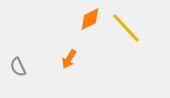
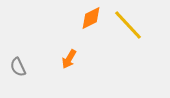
orange diamond: moved 1 px right, 1 px up
yellow line: moved 2 px right, 3 px up
